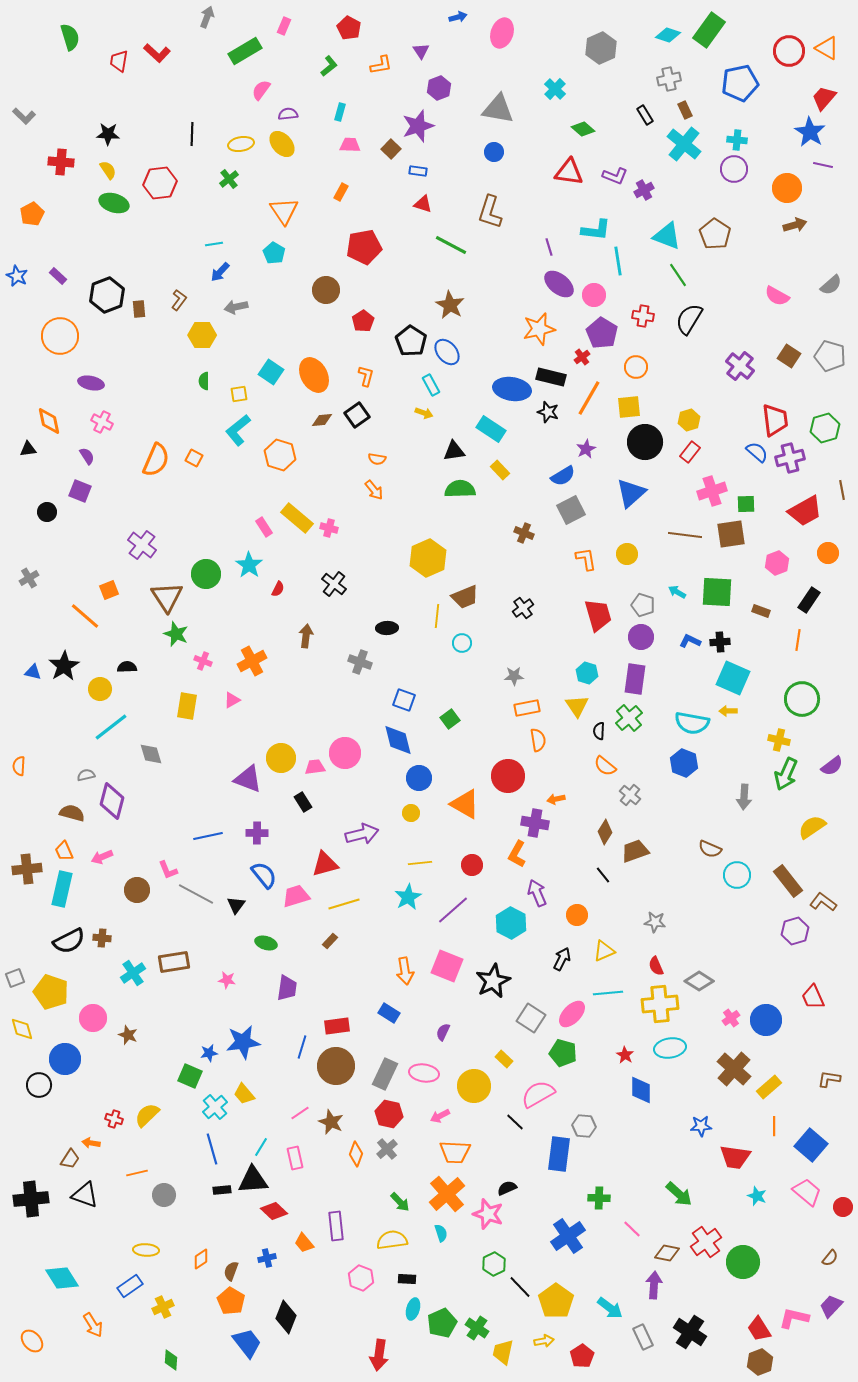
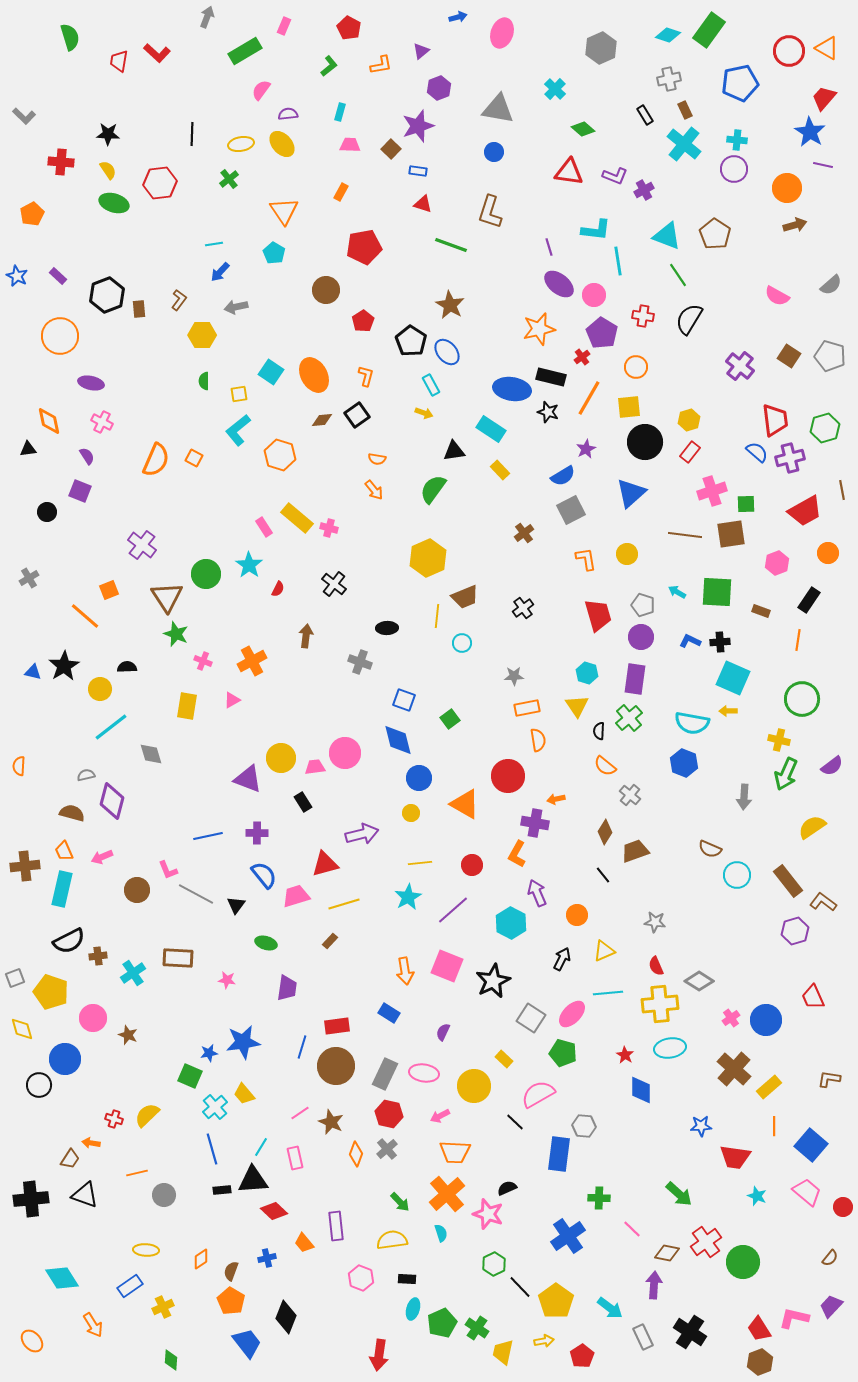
purple triangle at (421, 51): rotated 24 degrees clockwise
green line at (451, 245): rotated 8 degrees counterclockwise
green semicircle at (460, 489): moved 27 px left; rotated 52 degrees counterclockwise
brown cross at (524, 533): rotated 30 degrees clockwise
brown cross at (27, 869): moved 2 px left, 3 px up
brown cross at (102, 938): moved 4 px left, 18 px down; rotated 12 degrees counterclockwise
brown rectangle at (174, 962): moved 4 px right, 4 px up; rotated 12 degrees clockwise
